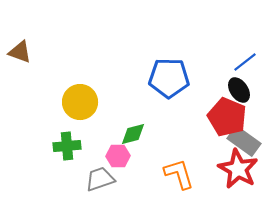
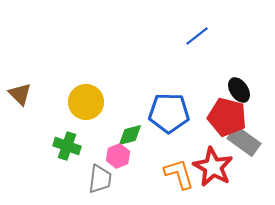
brown triangle: moved 42 px down; rotated 25 degrees clockwise
blue line: moved 48 px left, 26 px up
blue pentagon: moved 35 px down
yellow circle: moved 6 px right
red pentagon: rotated 9 degrees counterclockwise
green diamond: moved 3 px left, 1 px down
green cross: rotated 24 degrees clockwise
pink hexagon: rotated 20 degrees counterclockwise
red star: moved 25 px left, 2 px up
gray trapezoid: rotated 116 degrees clockwise
